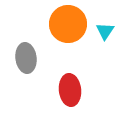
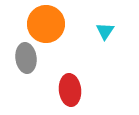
orange circle: moved 22 px left
